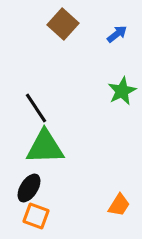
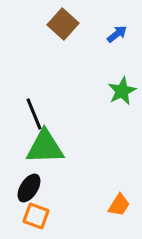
black line: moved 2 px left, 6 px down; rotated 12 degrees clockwise
